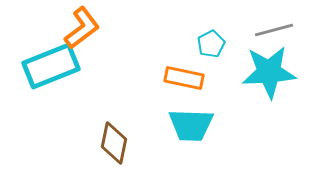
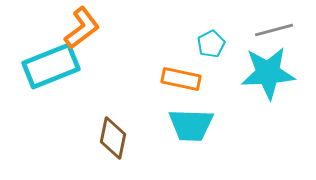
cyan star: moved 1 px left, 1 px down
orange rectangle: moved 3 px left, 1 px down
brown diamond: moved 1 px left, 5 px up
